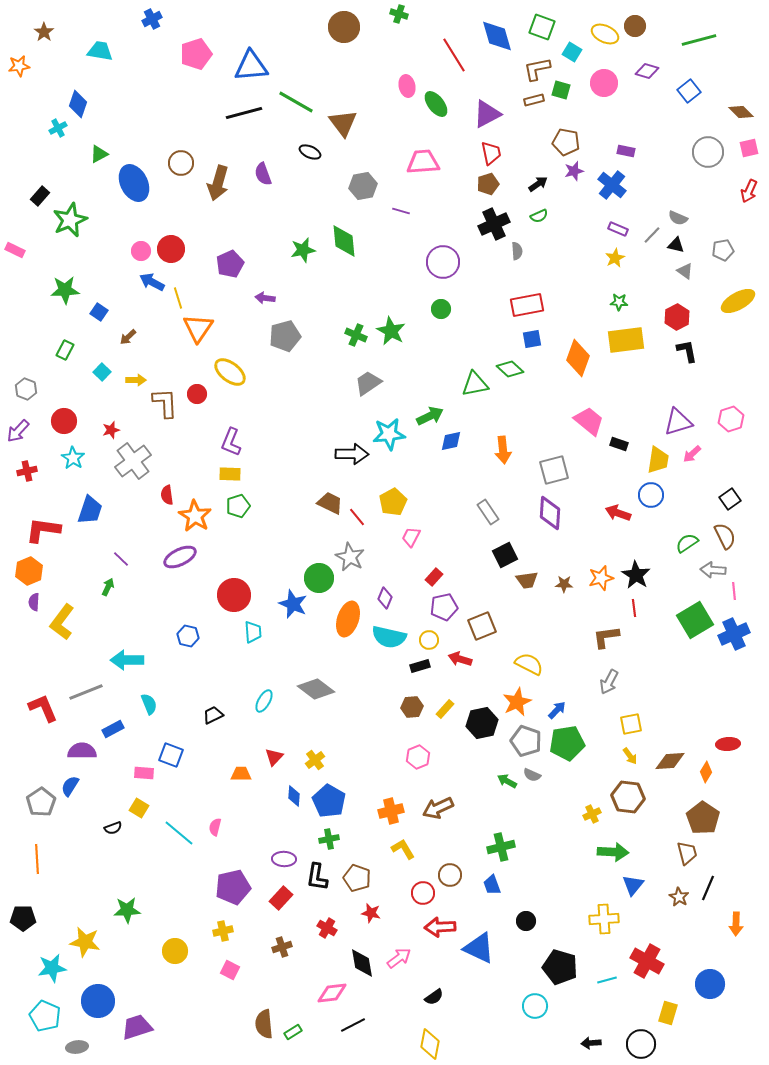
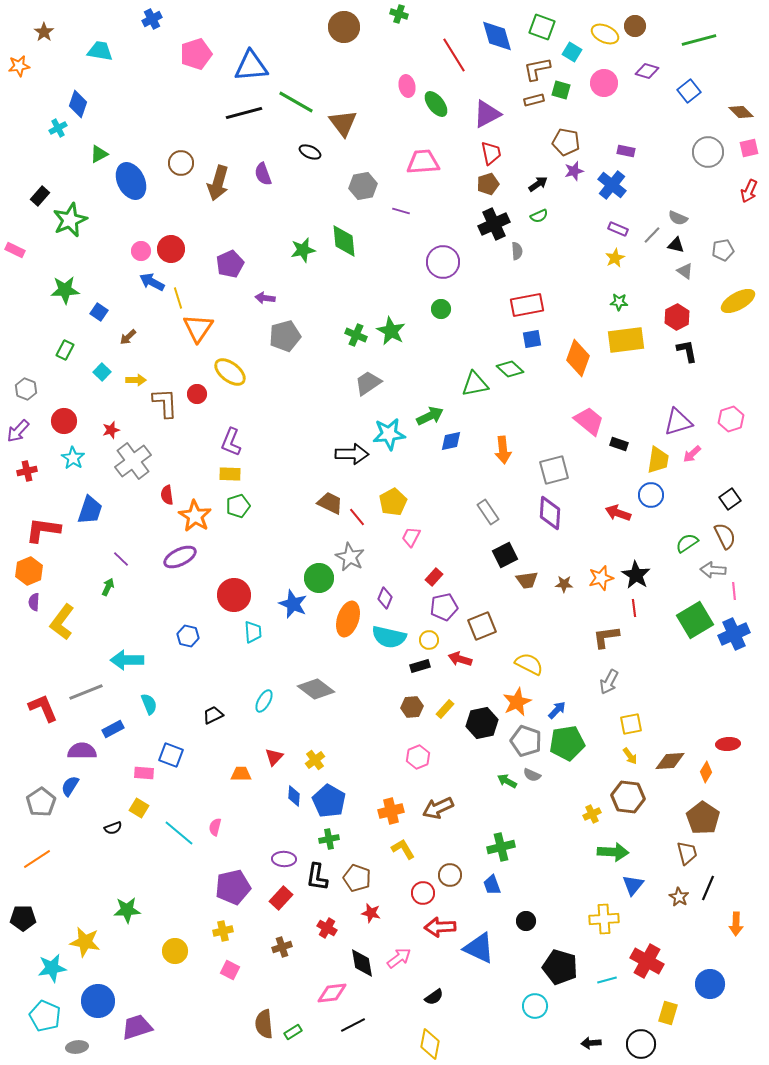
blue ellipse at (134, 183): moved 3 px left, 2 px up
orange line at (37, 859): rotated 60 degrees clockwise
